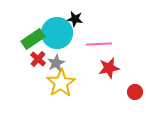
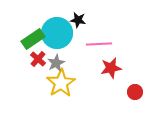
black star: moved 3 px right, 1 px down
red star: moved 2 px right
